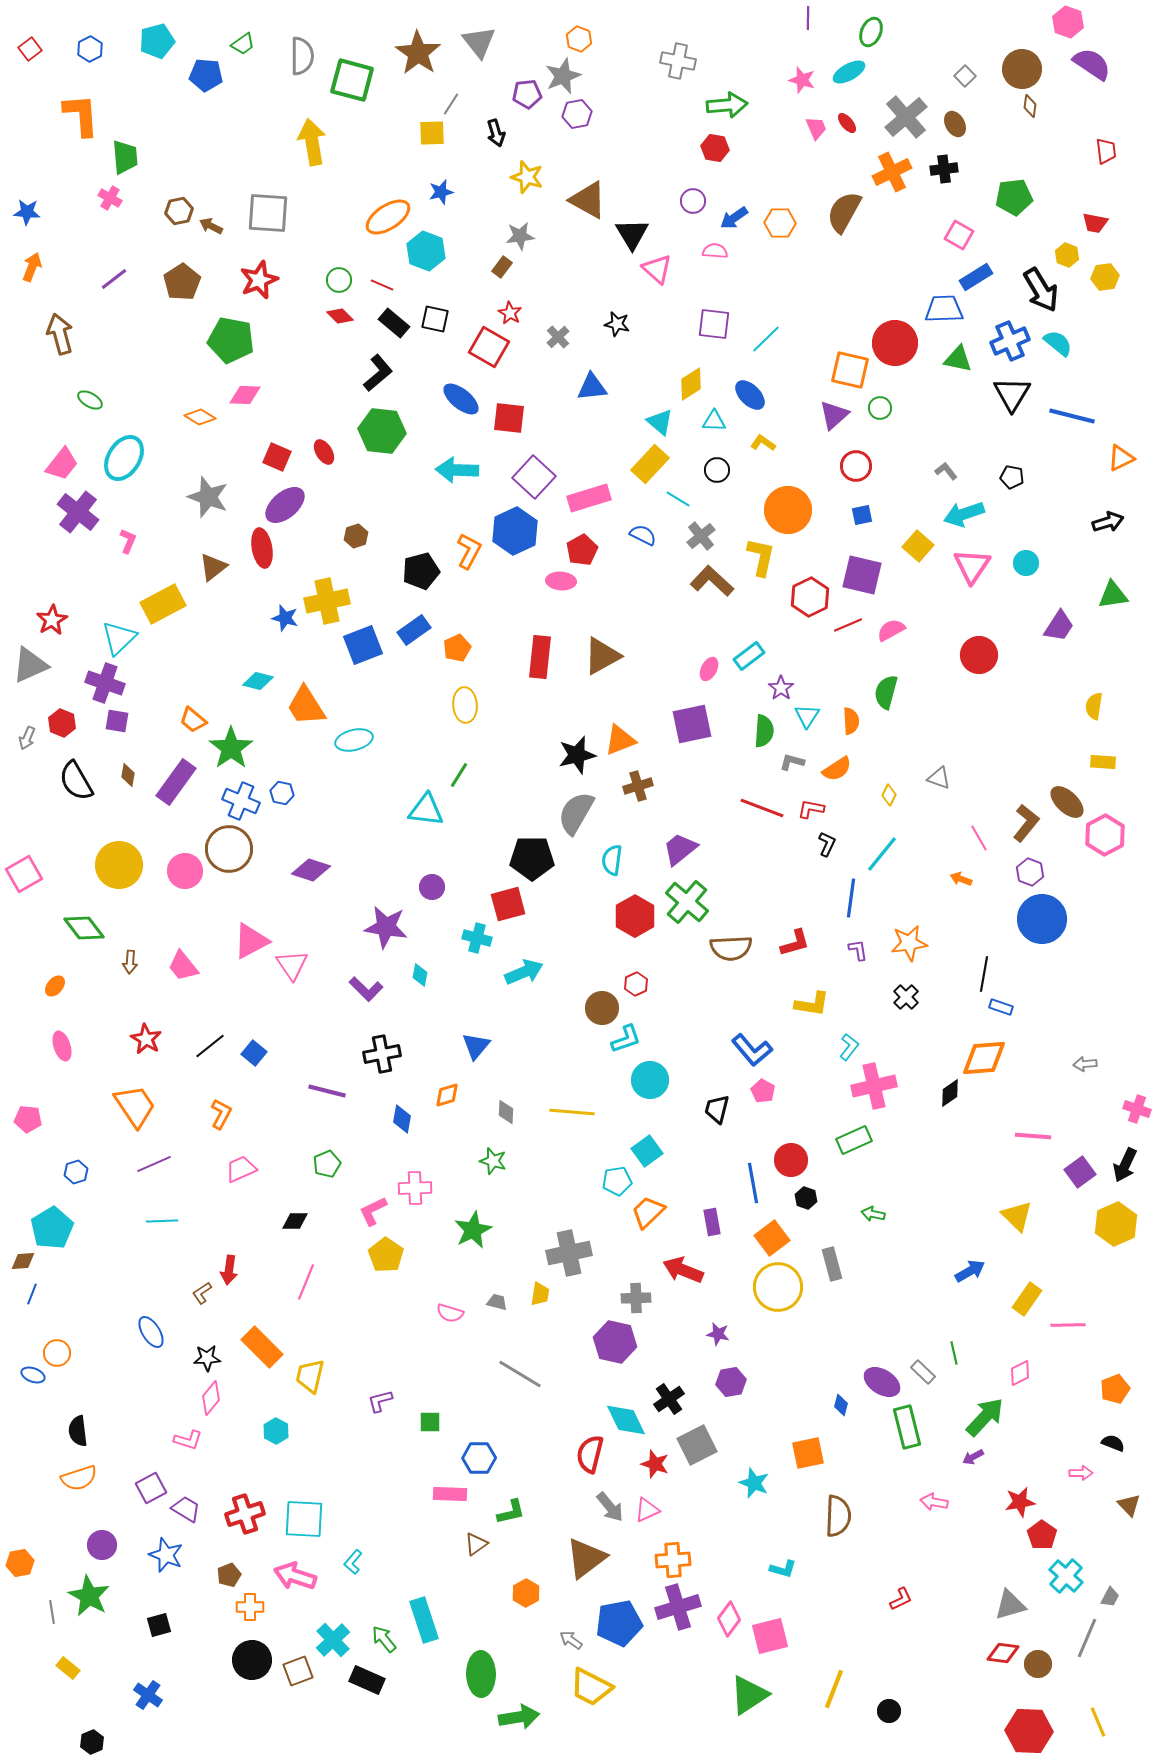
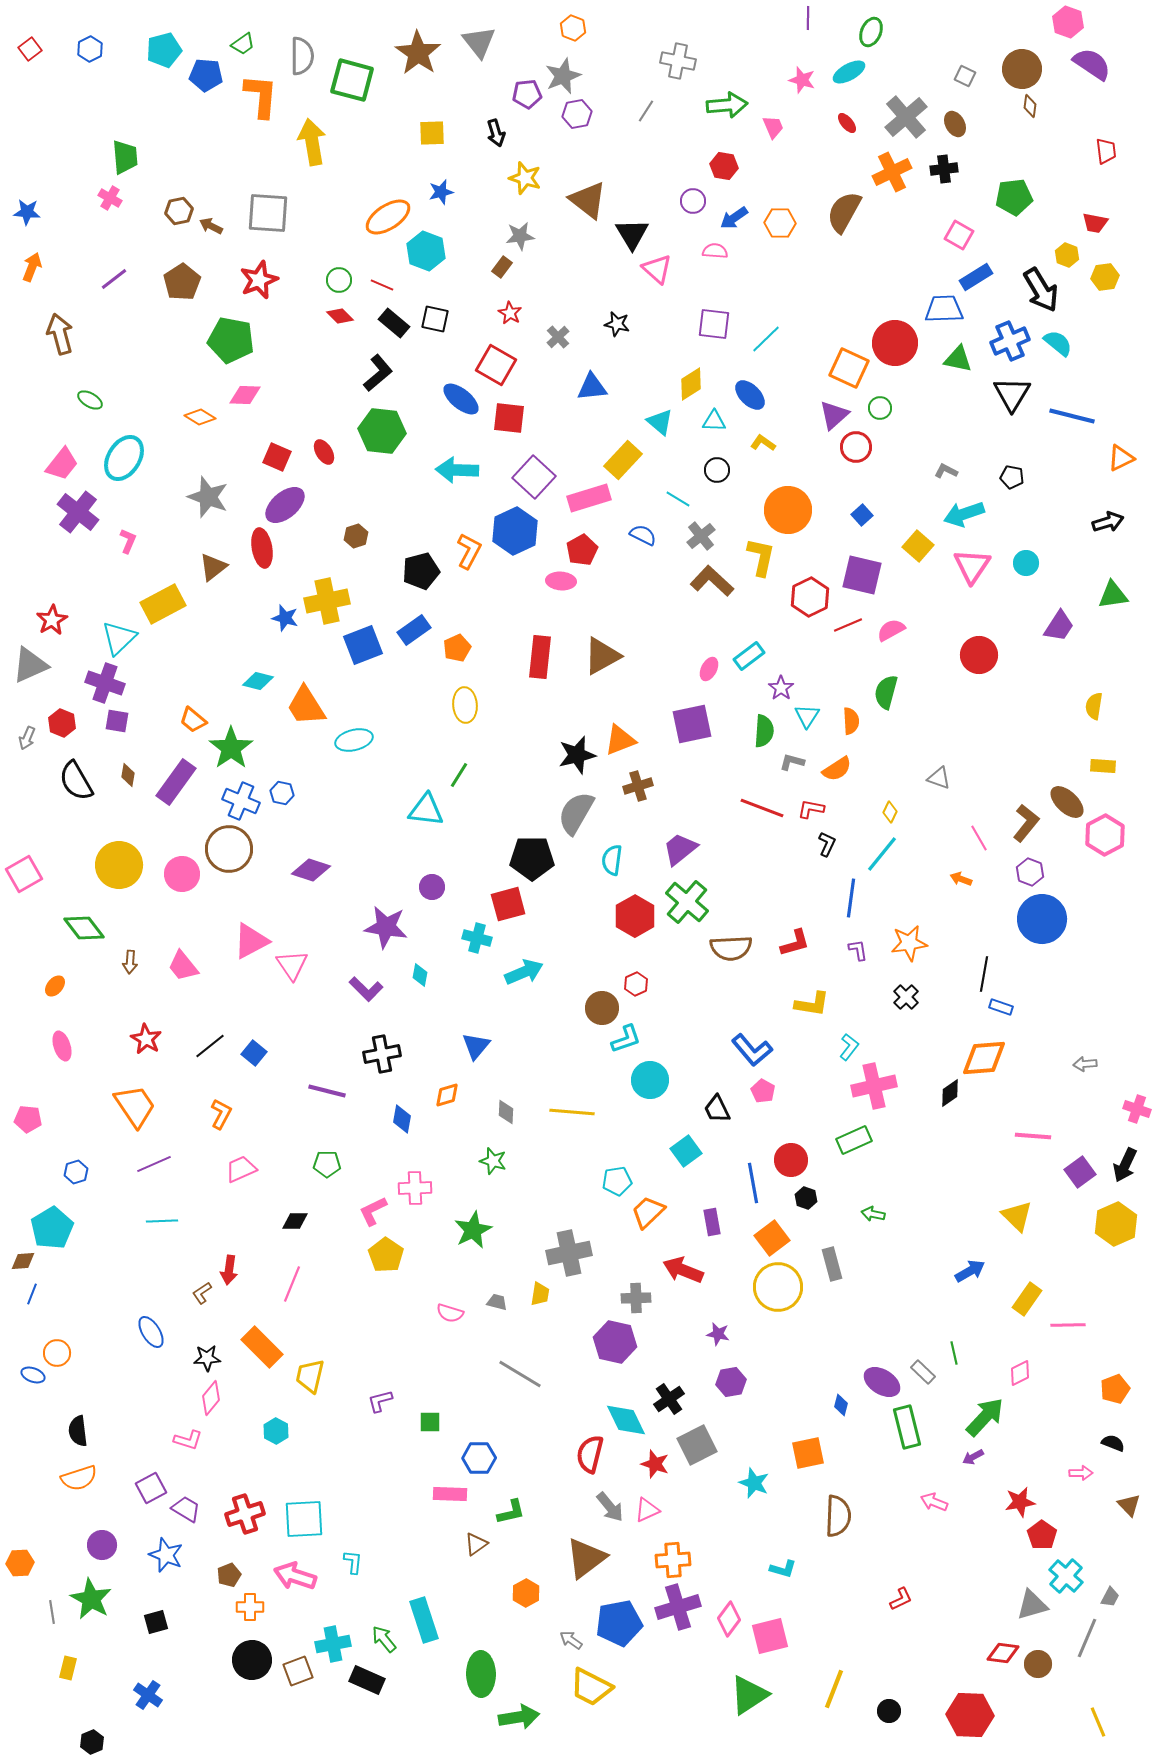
orange hexagon at (579, 39): moved 6 px left, 11 px up
cyan pentagon at (157, 41): moved 7 px right, 9 px down
gray square at (965, 76): rotated 20 degrees counterclockwise
gray line at (451, 104): moved 195 px right, 7 px down
orange L-shape at (81, 115): moved 180 px right, 19 px up; rotated 9 degrees clockwise
pink trapezoid at (816, 128): moved 43 px left, 1 px up
red hexagon at (715, 148): moved 9 px right, 18 px down
yellow star at (527, 177): moved 2 px left, 1 px down
brown triangle at (588, 200): rotated 9 degrees clockwise
red square at (489, 347): moved 7 px right, 18 px down
orange square at (850, 370): moved 1 px left, 2 px up; rotated 12 degrees clockwise
yellow rectangle at (650, 464): moved 27 px left, 4 px up
red circle at (856, 466): moved 19 px up
gray L-shape at (946, 471): rotated 25 degrees counterclockwise
blue square at (862, 515): rotated 30 degrees counterclockwise
yellow rectangle at (1103, 762): moved 4 px down
yellow diamond at (889, 795): moved 1 px right, 17 px down
pink circle at (185, 871): moved 3 px left, 3 px down
black trapezoid at (717, 1109): rotated 40 degrees counterclockwise
cyan square at (647, 1151): moved 39 px right
green pentagon at (327, 1164): rotated 24 degrees clockwise
pink line at (306, 1282): moved 14 px left, 2 px down
pink arrow at (934, 1502): rotated 12 degrees clockwise
cyan square at (304, 1519): rotated 6 degrees counterclockwise
cyan L-shape at (353, 1562): rotated 145 degrees clockwise
orange hexagon at (20, 1563): rotated 8 degrees clockwise
green star at (89, 1596): moved 2 px right, 3 px down
gray triangle at (1010, 1605): moved 22 px right
black square at (159, 1625): moved 3 px left, 3 px up
cyan cross at (333, 1640): moved 4 px down; rotated 32 degrees clockwise
yellow rectangle at (68, 1668): rotated 65 degrees clockwise
red hexagon at (1029, 1731): moved 59 px left, 16 px up
